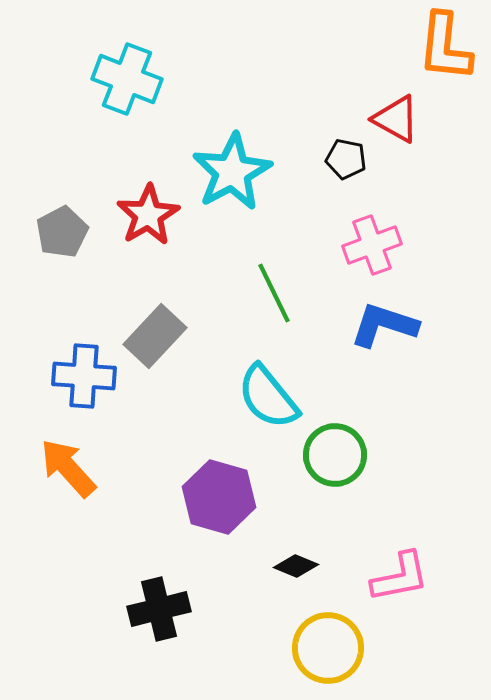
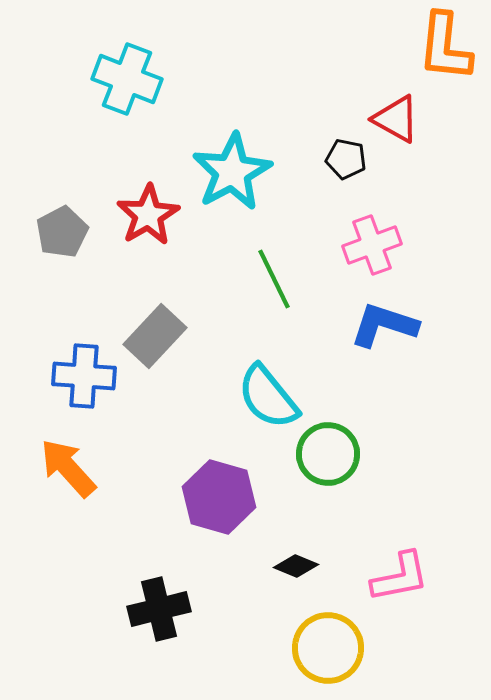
green line: moved 14 px up
green circle: moved 7 px left, 1 px up
